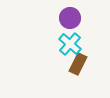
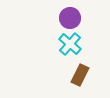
brown rectangle: moved 2 px right, 11 px down
